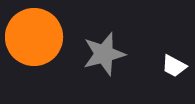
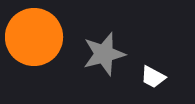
white trapezoid: moved 21 px left, 11 px down
